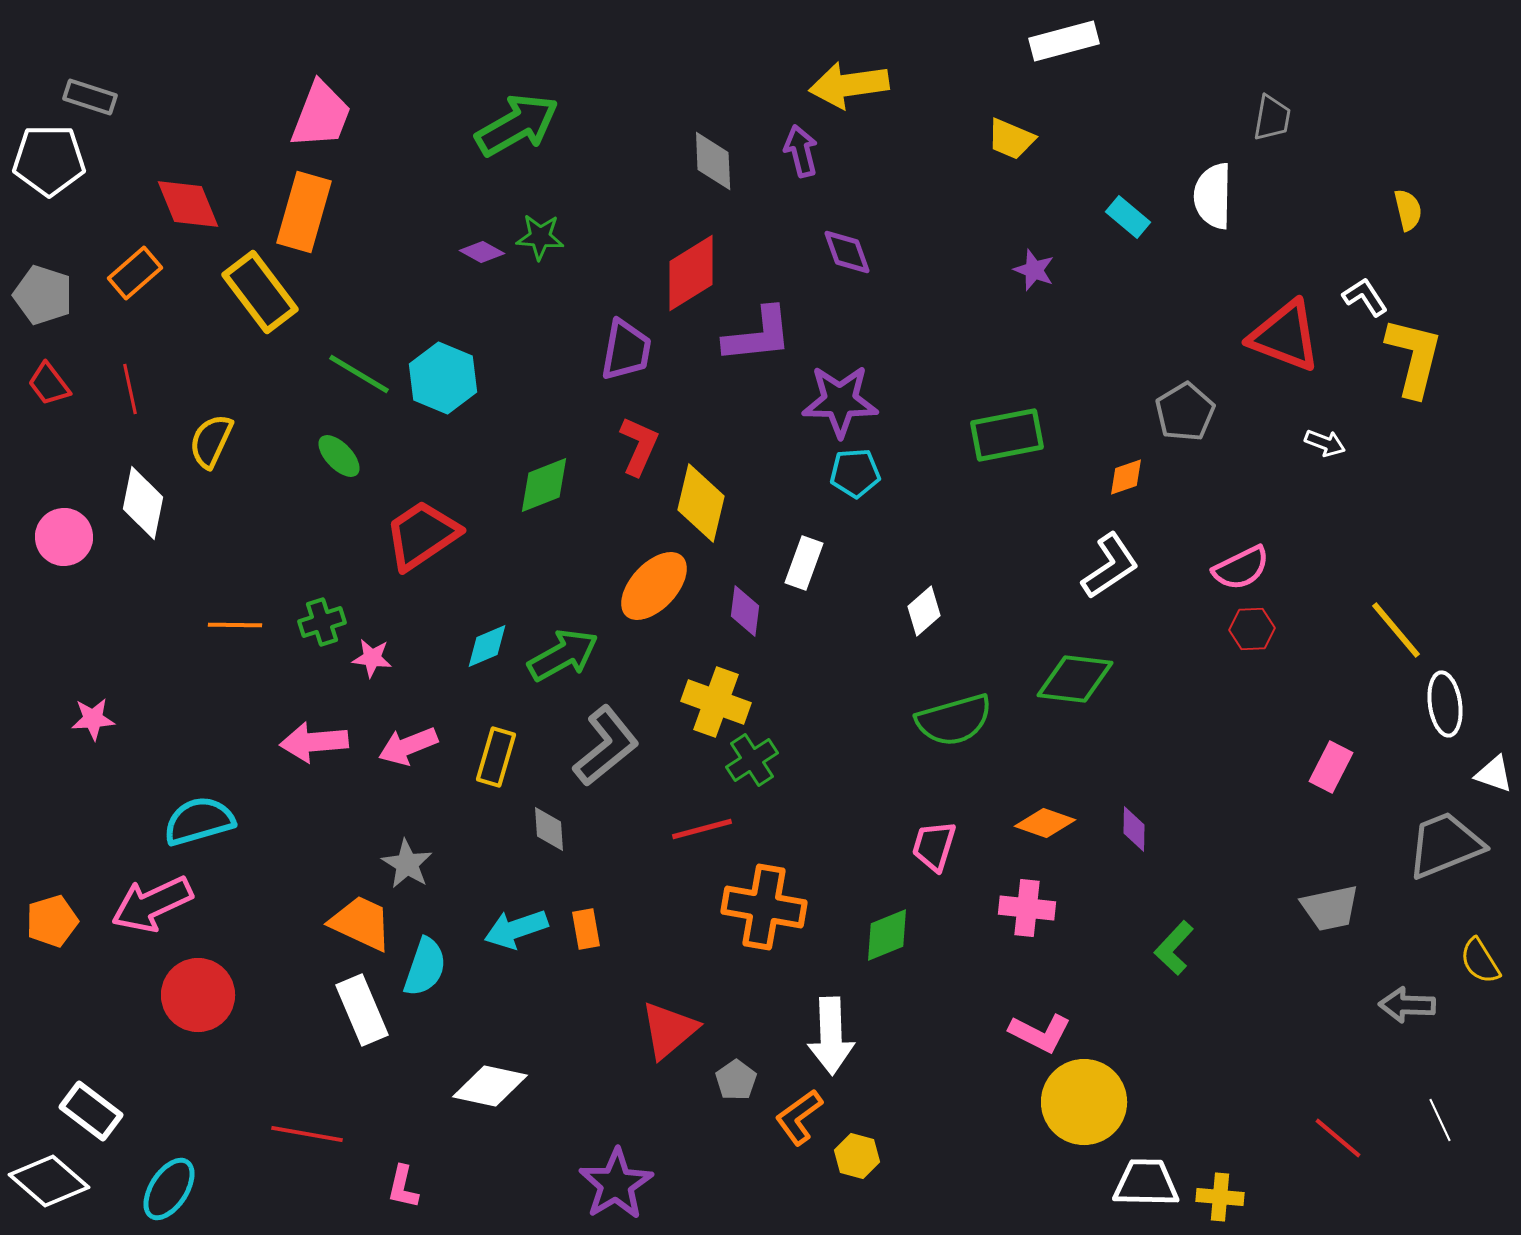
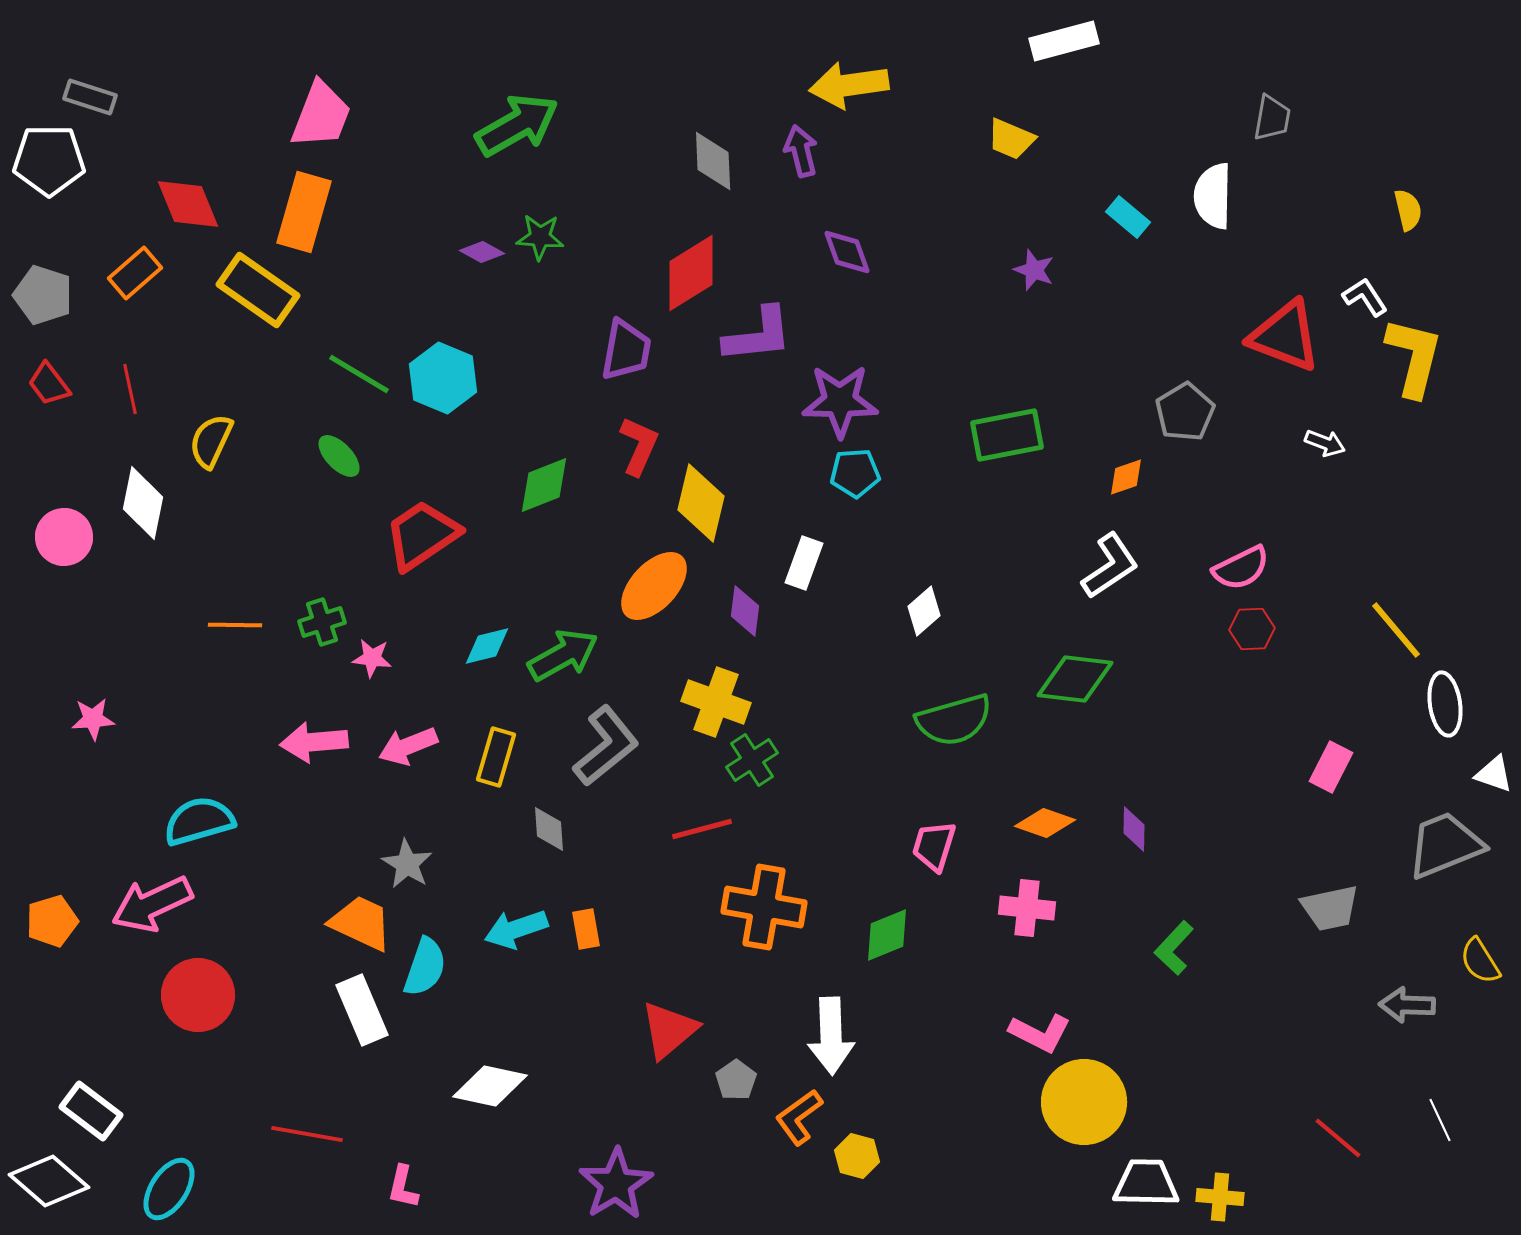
yellow rectangle at (260, 292): moved 2 px left, 2 px up; rotated 18 degrees counterclockwise
cyan diamond at (487, 646): rotated 9 degrees clockwise
